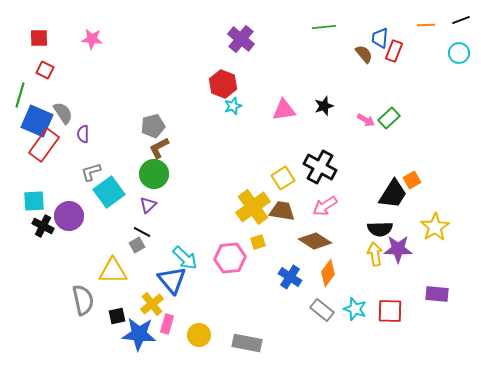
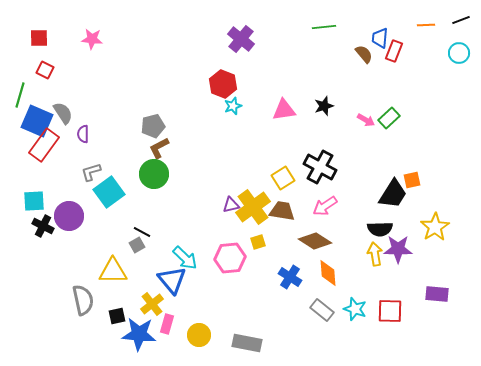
orange square at (412, 180): rotated 18 degrees clockwise
purple triangle at (148, 205): moved 83 px right; rotated 30 degrees clockwise
orange diamond at (328, 273): rotated 40 degrees counterclockwise
